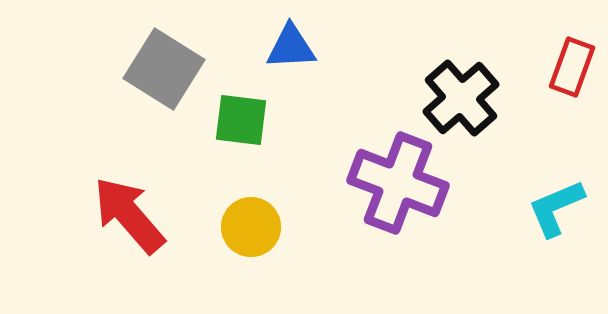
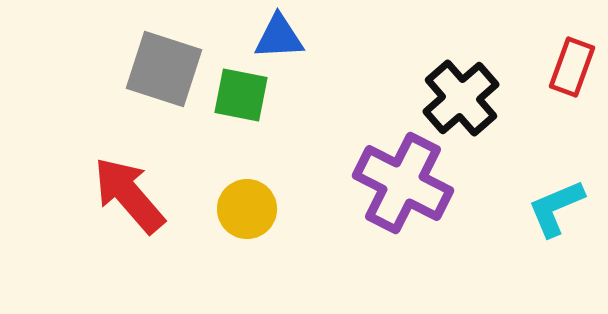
blue triangle: moved 12 px left, 10 px up
gray square: rotated 14 degrees counterclockwise
green square: moved 25 px up; rotated 4 degrees clockwise
purple cross: moved 5 px right; rotated 6 degrees clockwise
red arrow: moved 20 px up
yellow circle: moved 4 px left, 18 px up
